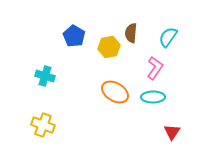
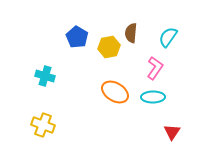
blue pentagon: moved 3 px right, 1 px down
